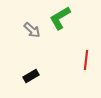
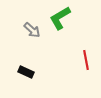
red line: rotated 18 degrees counterclockwise
black rectangle: moved 5 px left, 4 px up; rotated 56 degrees clockwise
